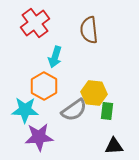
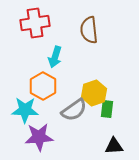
red cross: rotated 28 degrees clockwise
orange hexagon: moved 1 px left
yellow hexagon: rotated 25 degrees counterclockwise
green rectangle: moved 2 px up
